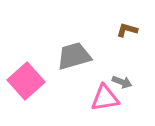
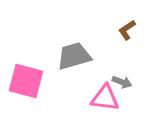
brown L-shape: rotated 50 degrees counterclockwise
pink square: rotated 33 degrees counterclockwise
pink triangle: rotated 16 degrees clockwise
